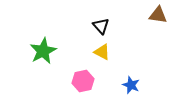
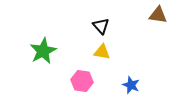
yellow triangle: rotated 18 degrees counterclockwise
pink hexagon: moved 1 px left; rotated 20 degrees clockwise
